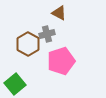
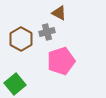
gray cross: moved 2 px up
brown hexagon: moved 7 px left, 5 px up
